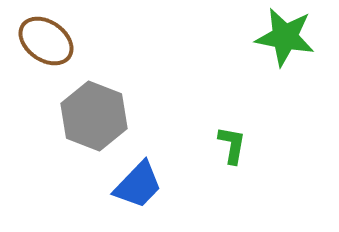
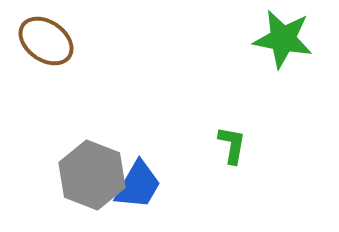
green star: moved 2 px left, 2 px down
gray hexagon: moved 2 px left, 59 px down
blue trapezoid: rotated 14 degrees counterclockwise
